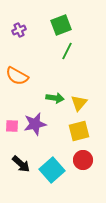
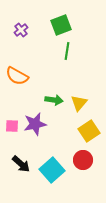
purple cross: moved 2 px right; rotated 16 degrees counterclockwise
green line: rotated 18 degrees counterclockwise
green arrow: moved 1 px left, 2 px down
yellow square: moved 10 px right; rotated 20 degrees counterclockwise
